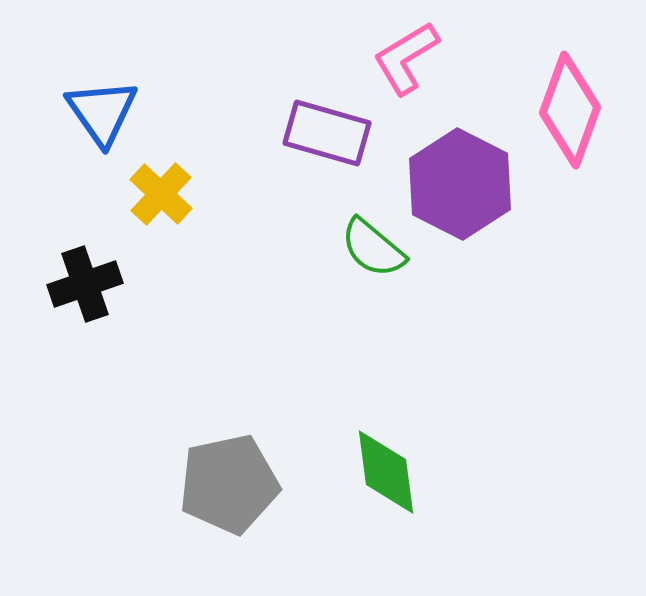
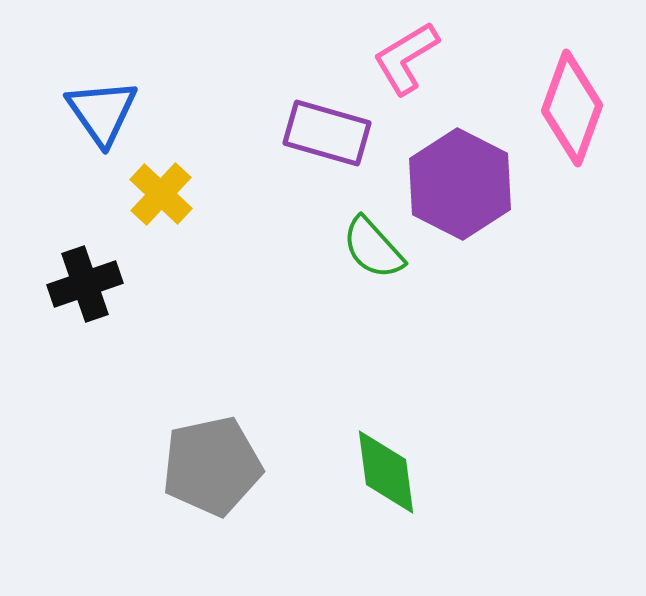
pink diamond: moved 2 px right, 2 px up
green semicircle: rotated 8 degrees clockwise
gray pentagon: moved 17 px left, 18 px up
